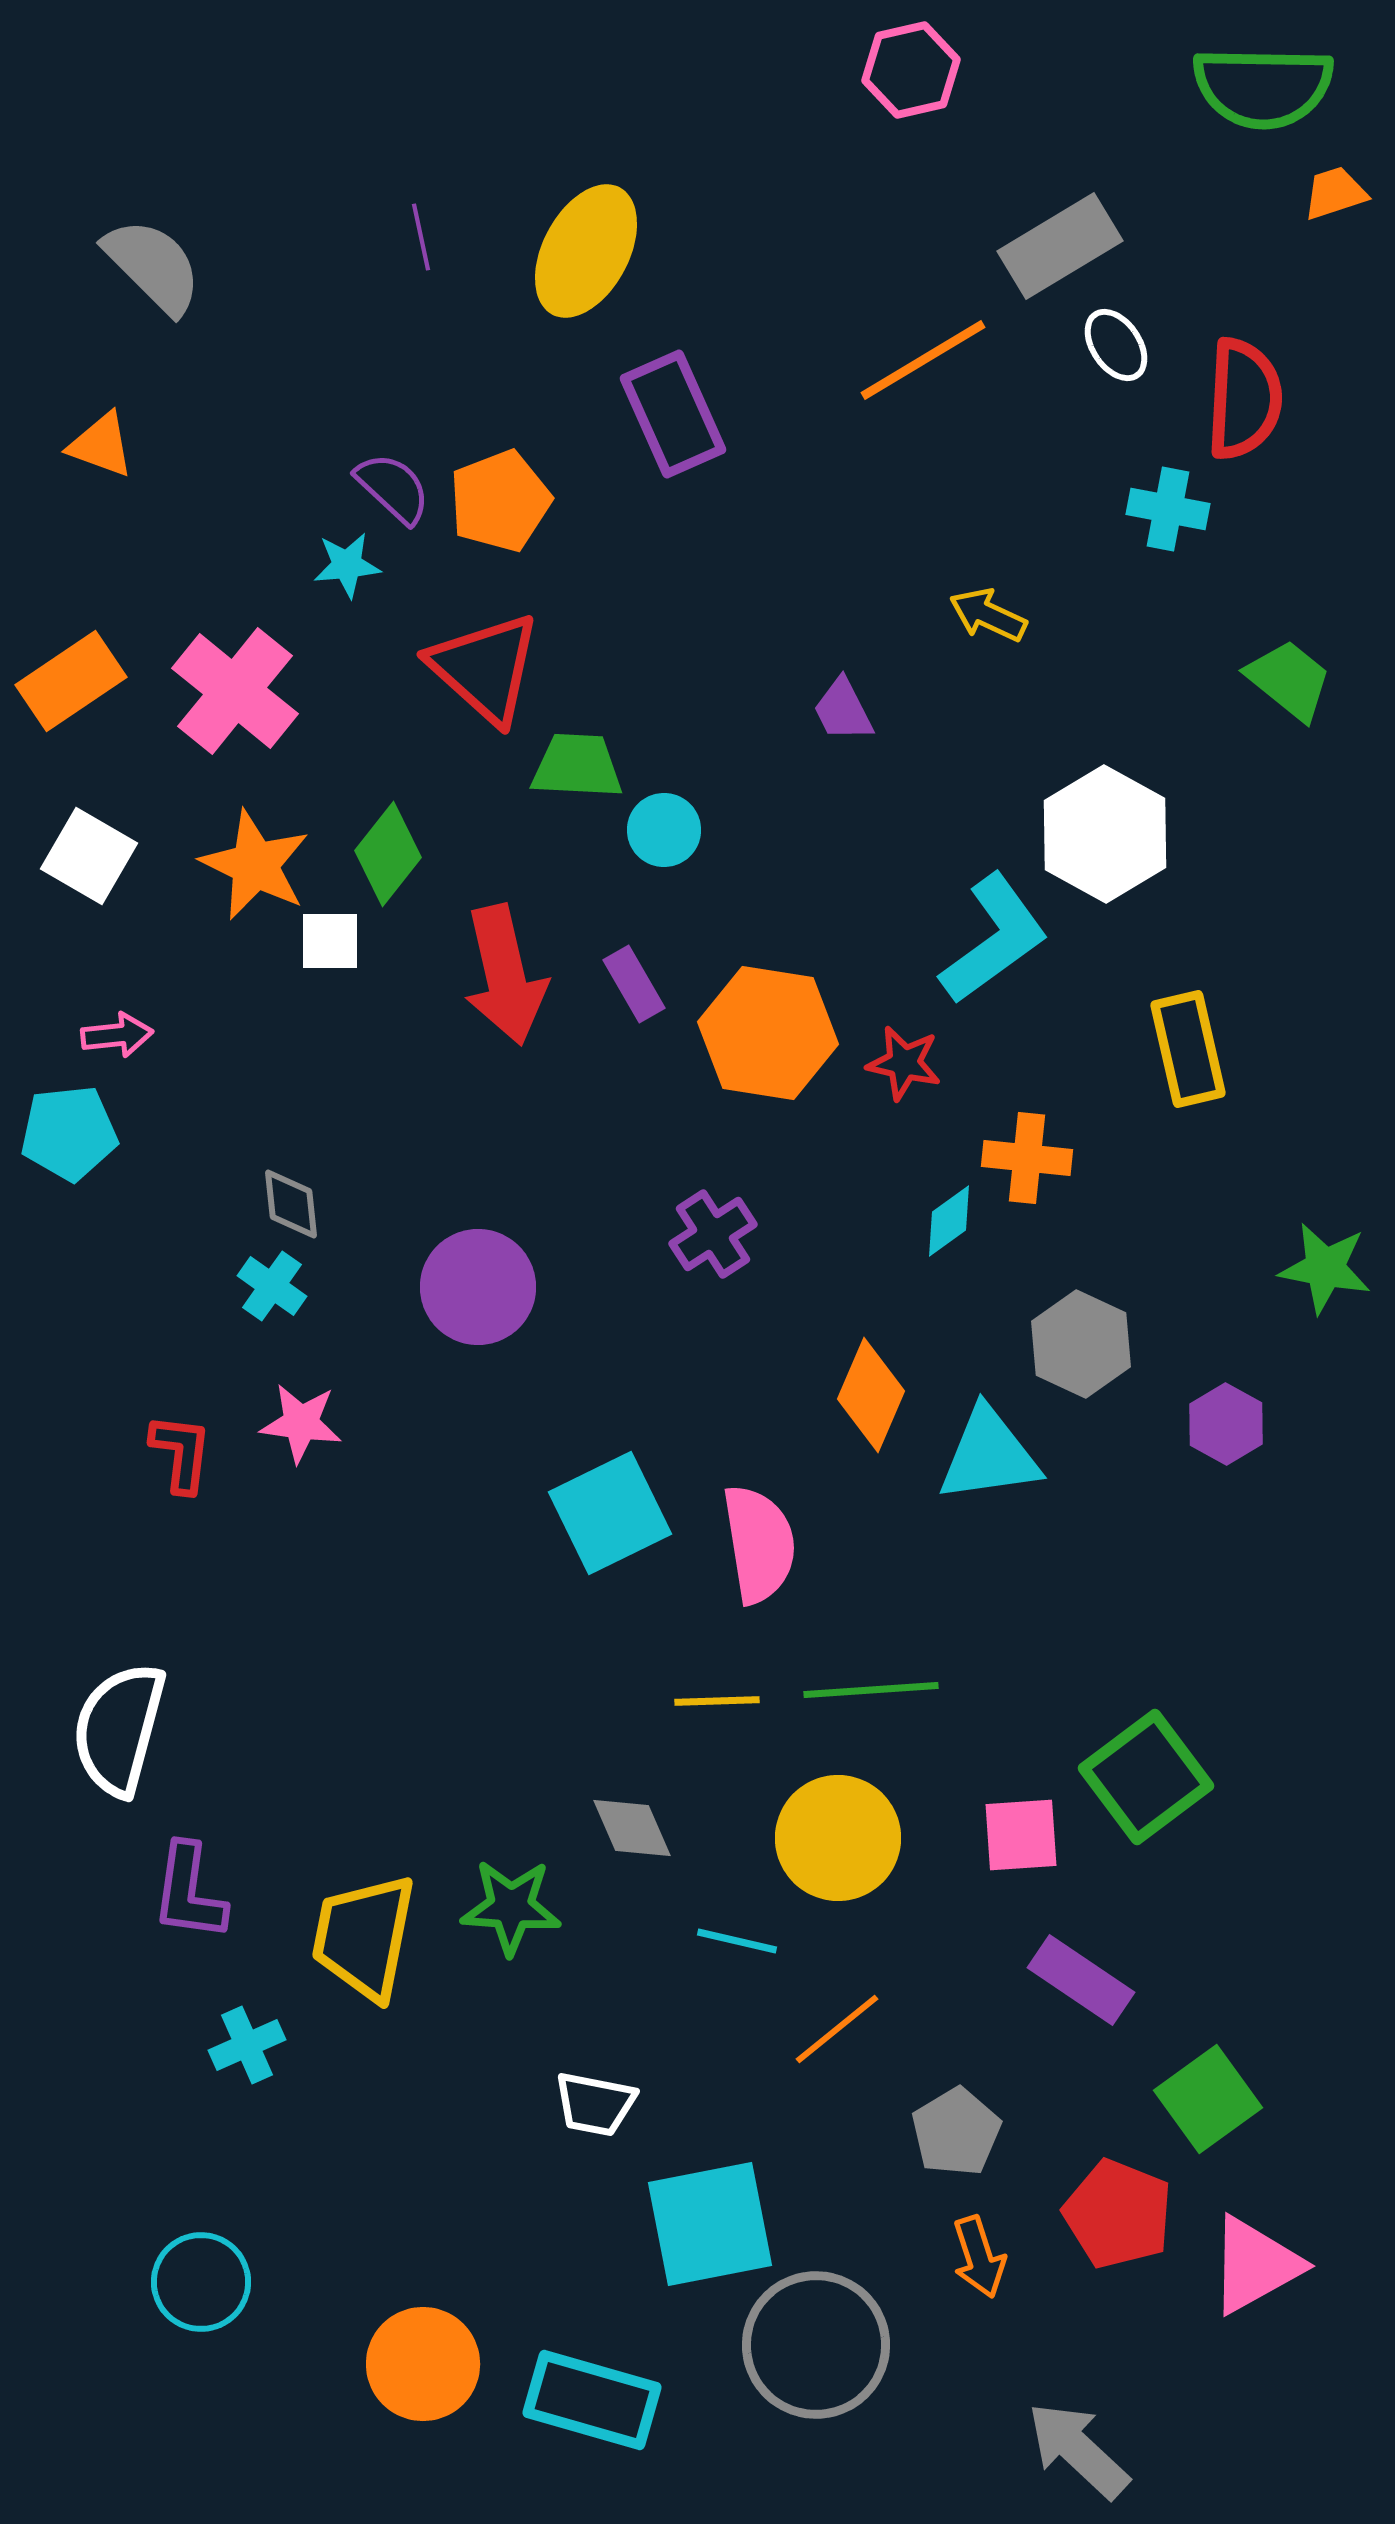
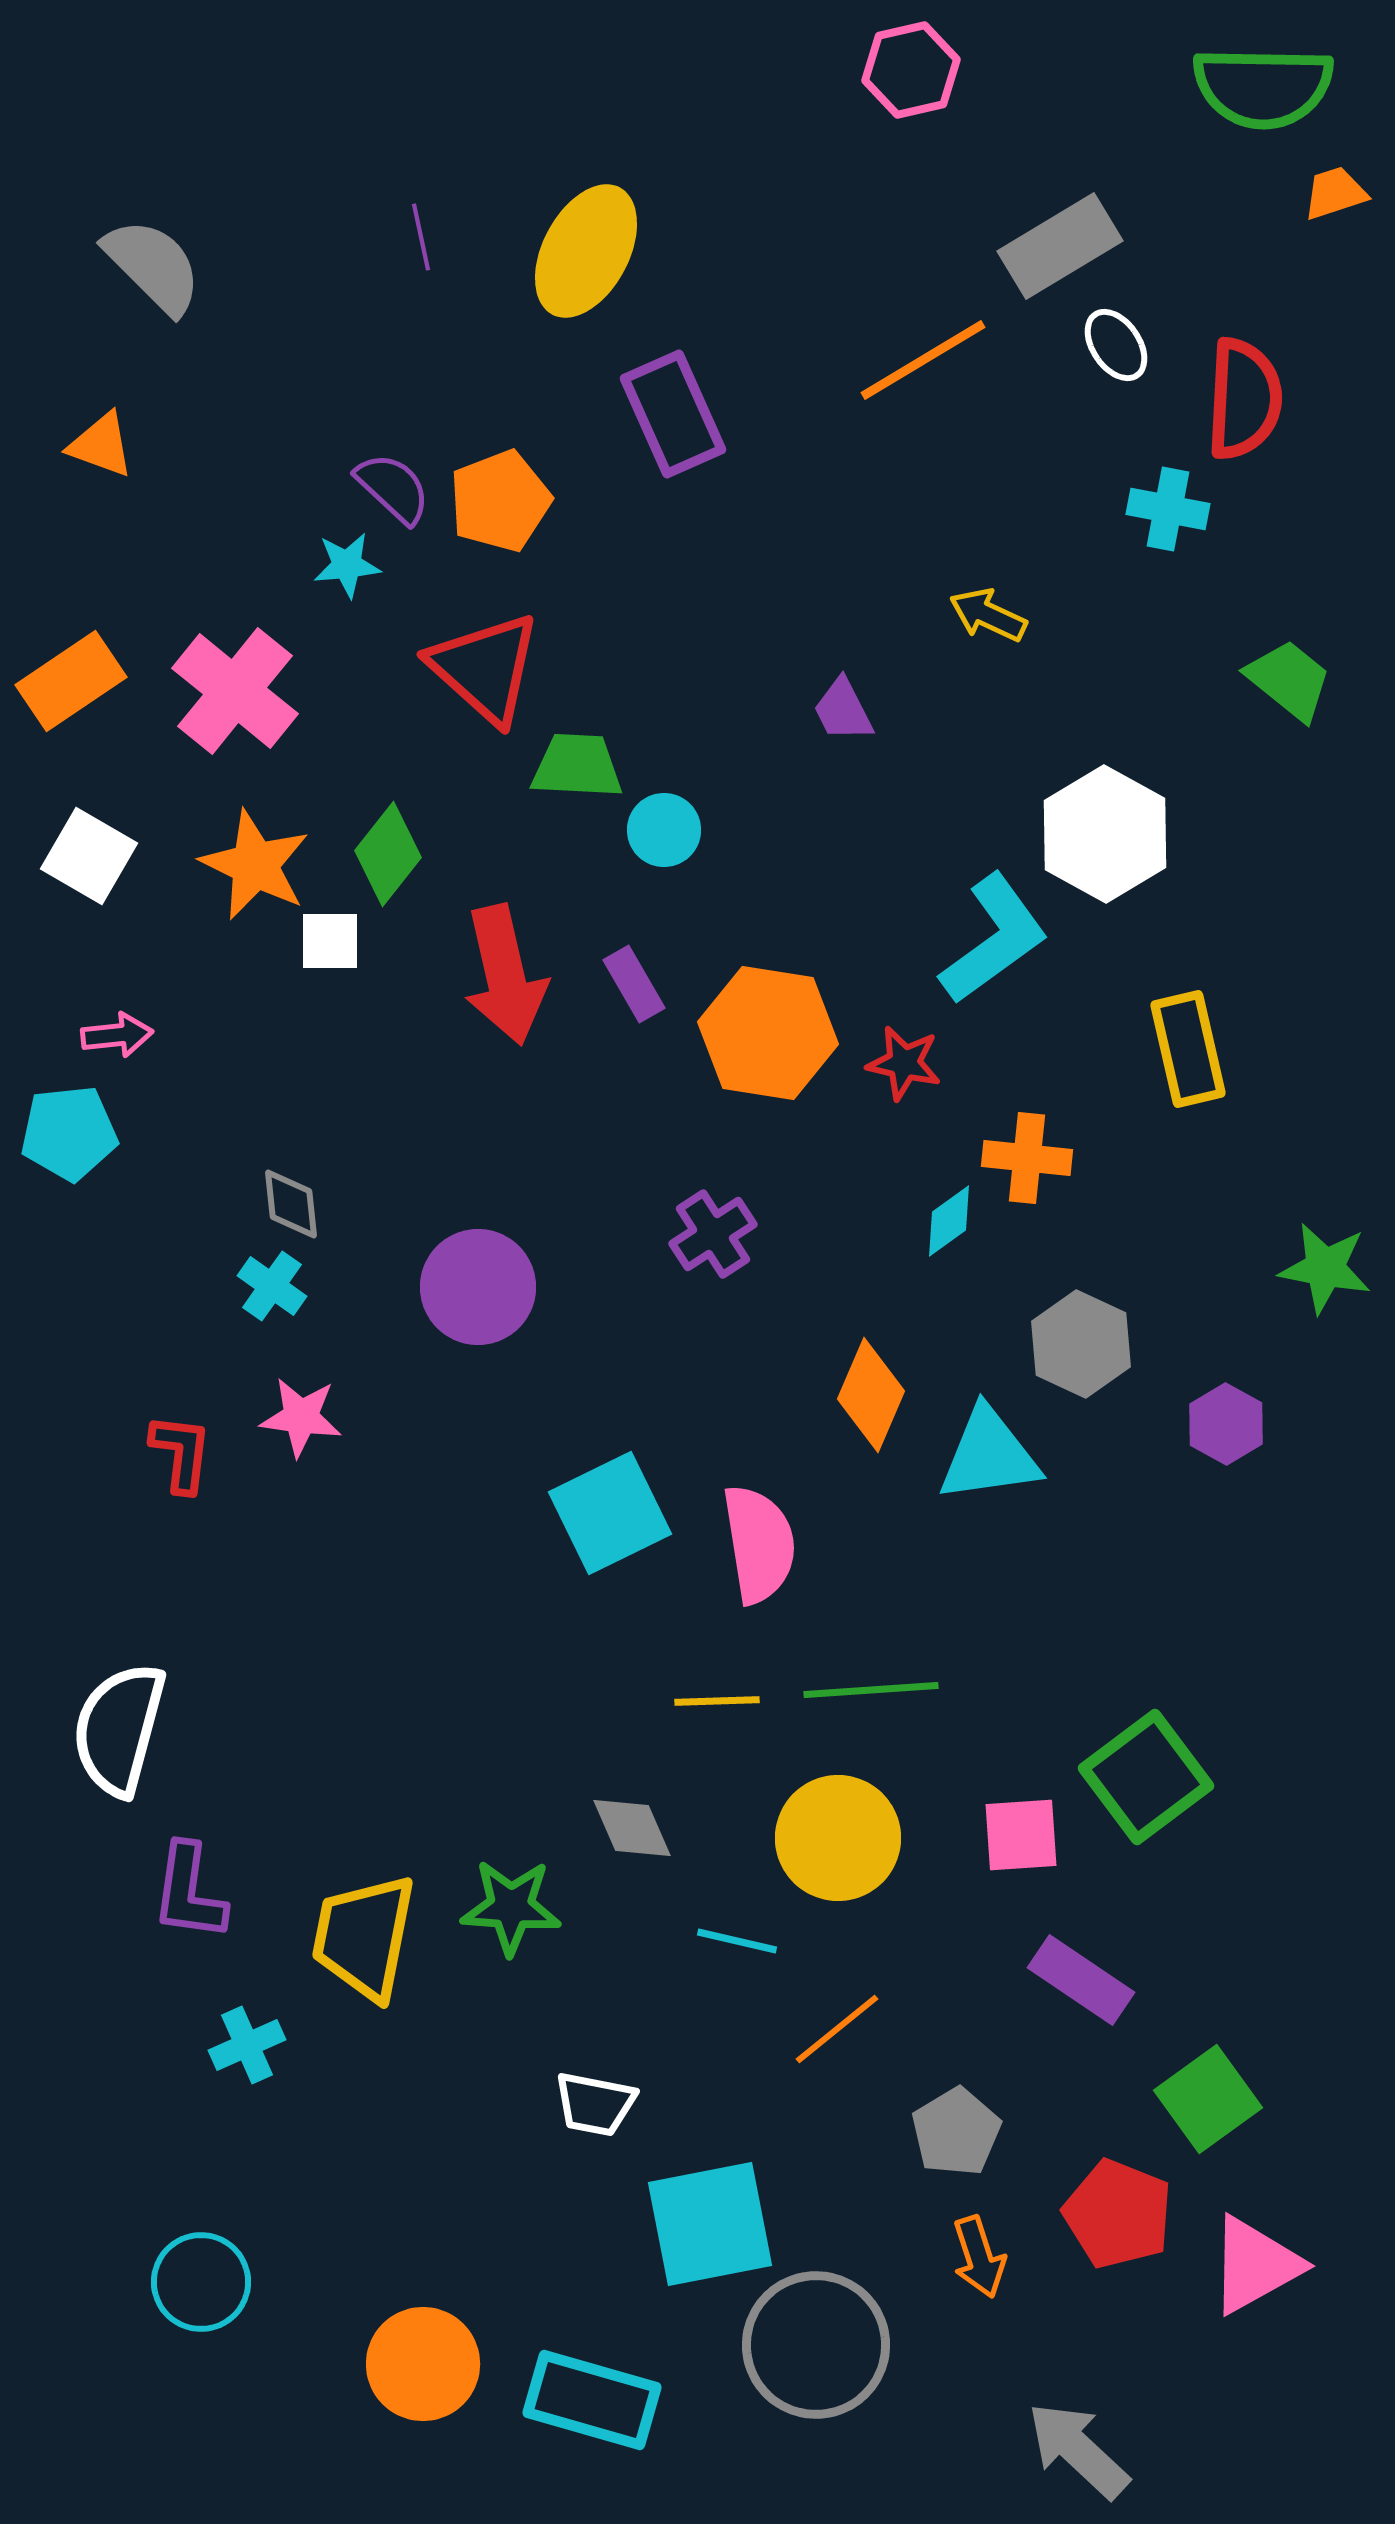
pink star at (301, 1423): moved 6 px up
